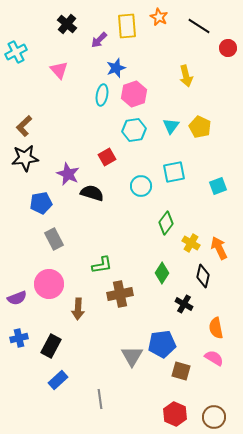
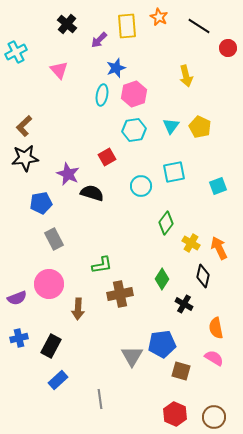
green diamond at (162, 273): moved 6 px down
